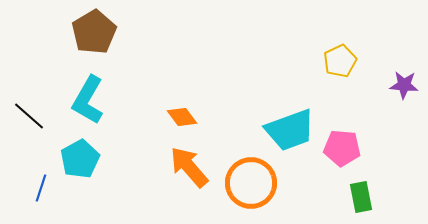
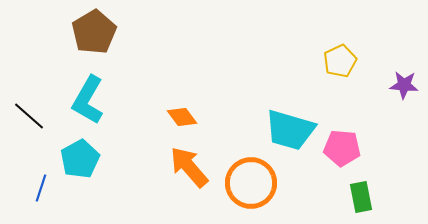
cyan trapezoid: rotated 36 degrees clockwise
